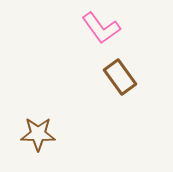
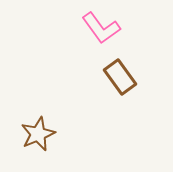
brown star: rotated 24 degrees counterclockwise
